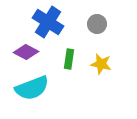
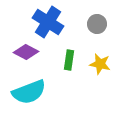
green rectangle: moved 1 px down
yellow star: moved 1 px left
cyan semicircle: moved 3 px left, 4 px down
